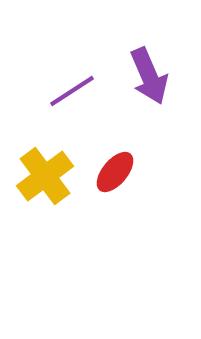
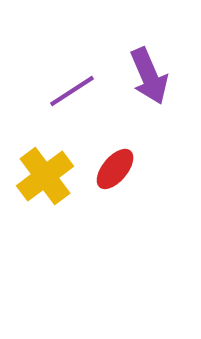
red ellipse: moved 3 px up
